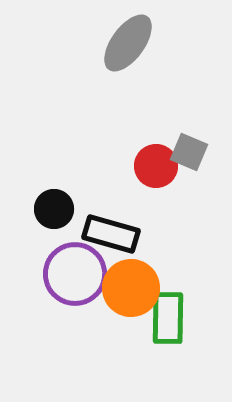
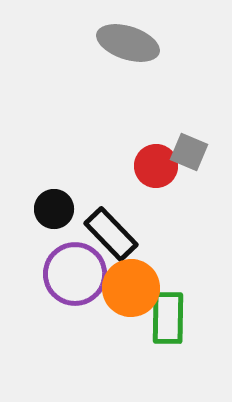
gray ellipse: rotated 72 degrees clockwise
black rectangle: rotated 30 degrees clockwise
